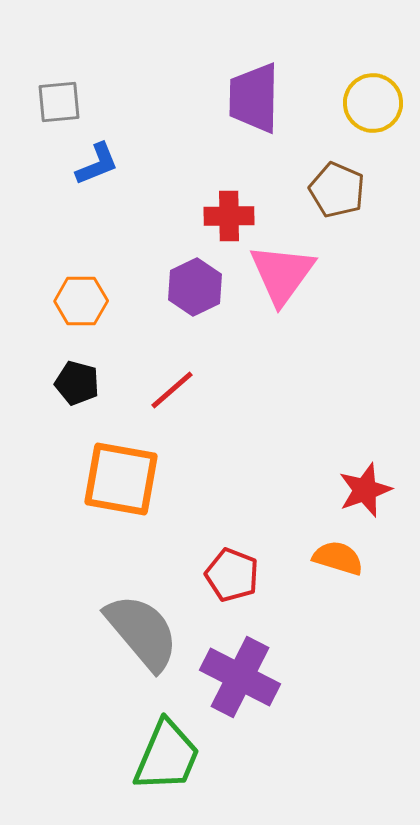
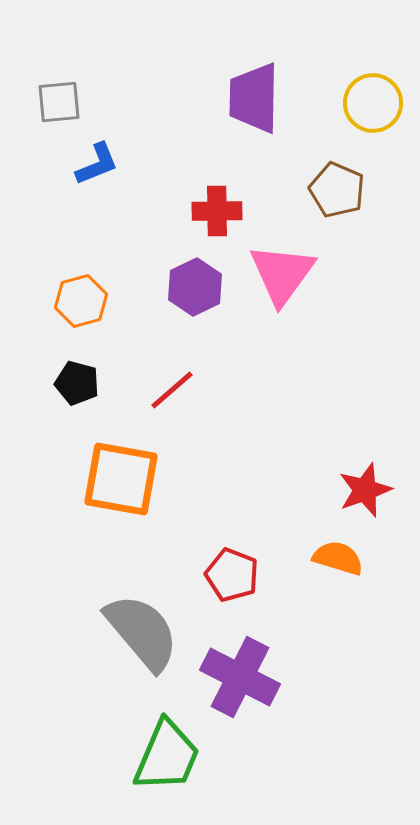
red cross: moved 12 px left, 5 px up
orange hexagon: rotated 15 degrees counterclockwise
